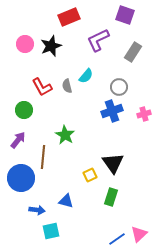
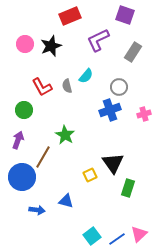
red rectangle: moved 1 px right, 1 px up
blue cross: moved 2 px left, 1 px up
purple arrow: rotated 18 degrees counterclockwise
brown line: rotated 25 degrees clockwise
blue circle: moved 1 px right, 1 px up
green rectangle: moved 17 px right, 9 px up
cyan square: moved 41 px right, 5 px down; rotated 24 degrees counterclockwise
